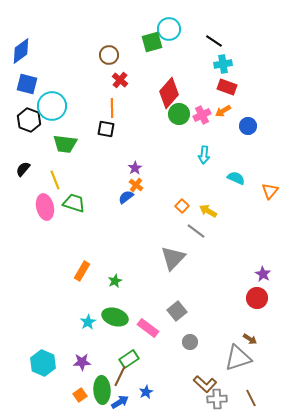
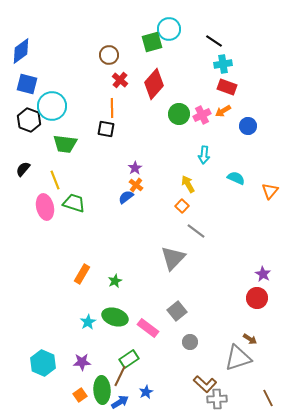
red diamond at (169, 93): moved 15 px left, 9 px up
yellow arrow at (208, 211): moved 20 px left, 27 px up; rotated 30 degrees clockwise
orange rectangle at (82, 271): moved 3 px down
brown line at (251, 398): moved 17 px right
